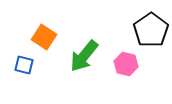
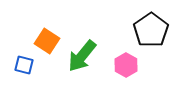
orange square: moved 3 px right, 4 px down
green arrow: moved 2 px left
pink hexagon: moved 1 px down; rotated 15 degrees clockwise
